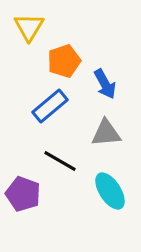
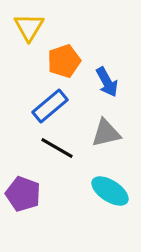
blue arrow: moved 2 px right, 2 px up
gray triangle: rotated 8 degrees counterclockwise
black line: moved 3 px left, 13 px up
cyan ellipse: rotated 24 degrees counterclockwise
